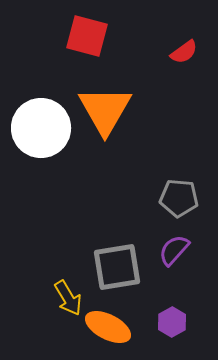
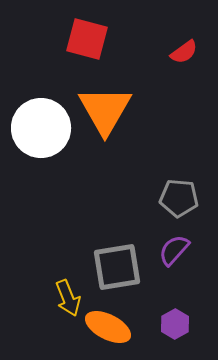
red square: moved 3 px down
yellow arrow: rotated 9 degrees clockwise
purple hexagon: moved 3 px right, 2 px down
